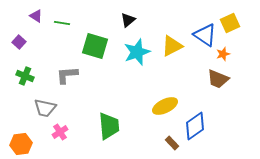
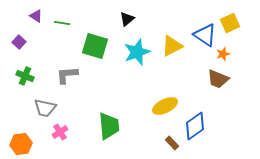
black triangle: moved 1 px left, 1 px up
